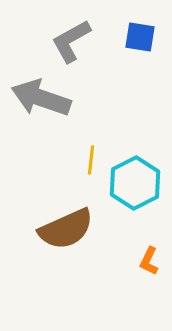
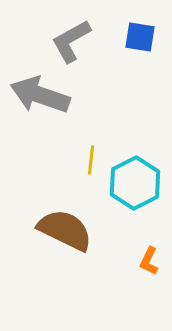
gray arrow: moved 1 px left, 3 px up
brown semicircle: moved 1 px left, 1 px down; rotated 130 degrees counterclockwise
